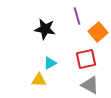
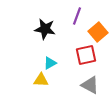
purple line: rotated 36 degrees clockwise
red square: moved 4 px up
yellow triangle: moved 2 px right
